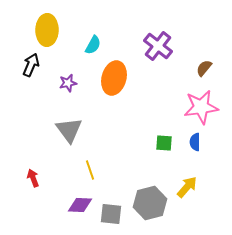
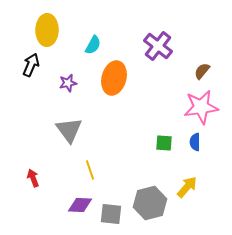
brown semicircle: moved 2 px left, 3 px down
